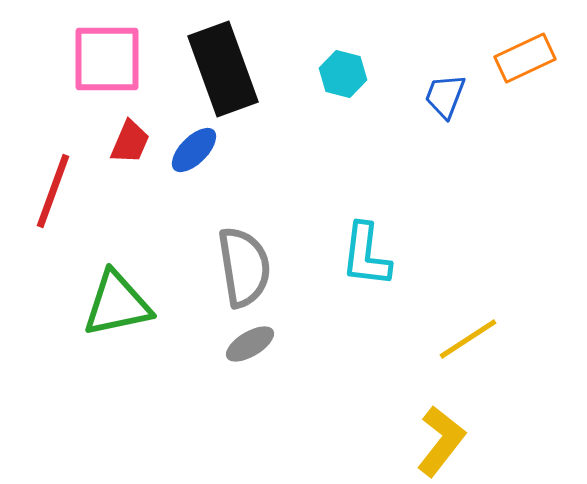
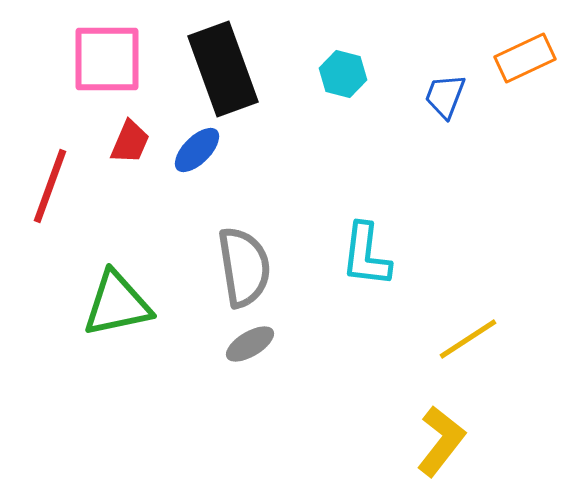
blue ellipse: moved 3 px right
red line: moved 3 px left, 5 px up
